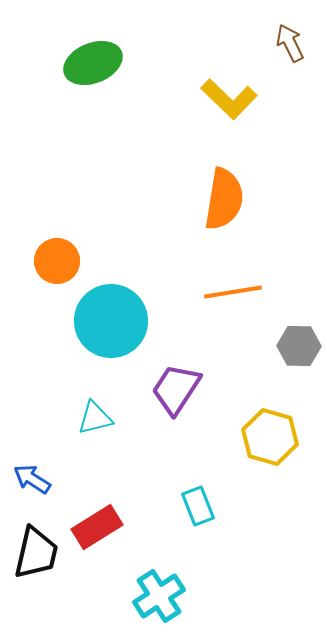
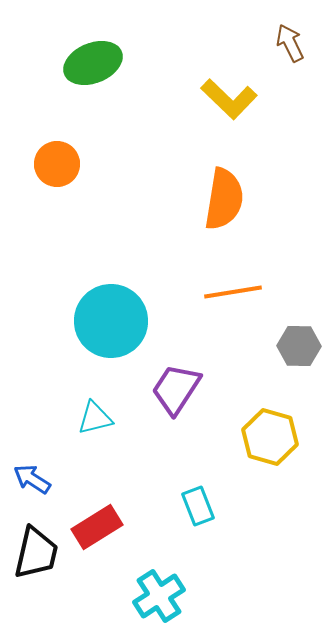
orange circle: moved 97 px up
